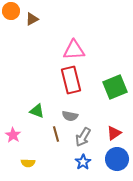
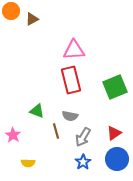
brown line: moved 3 px up
